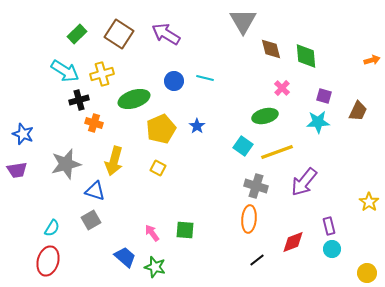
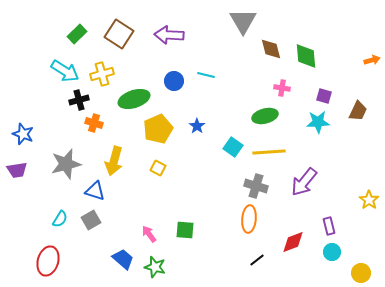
purple arrow at (166, 34): moved 3 px right, 1 px down; rotated 28 degrees counterclockwise
cyan line at (205, 78): moved 1 px right, 3 px up
pink cross at (282, 88): rotated 35 degrees counterclockwise
yellow pentagon at (161, 129): moved 3 px left
cyan square at (243, 146): moved 10 px left, 1 px down
yellow line at (277, 152): moved 8 px left; rotated 16 degrees clockwise
yellow star at (369, 202): moved 2 px up
cyan semicircle at (52, 228): moved 8 px right, 9 px up
pink arrow at (152, 233): moved 3 px left, 1 px down
cyan circle at (332, 249): moved 3 px down
blue trapezoid at (125, 257): moved 2 px left, 2 px down
yellow circle at (367, 273): moved 6 px left
